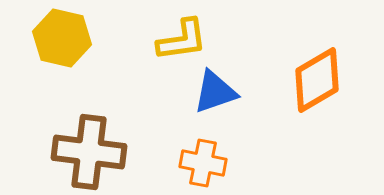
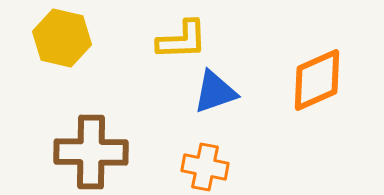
yellow L-shape: rotated 6 degrees clockwise
orange diamond: rotated 6 degrees clockwise
brown cross: moved 2 px right; rotated 6 degrees counterclockwise
orange cross: moved 2 px right, 4 px down
